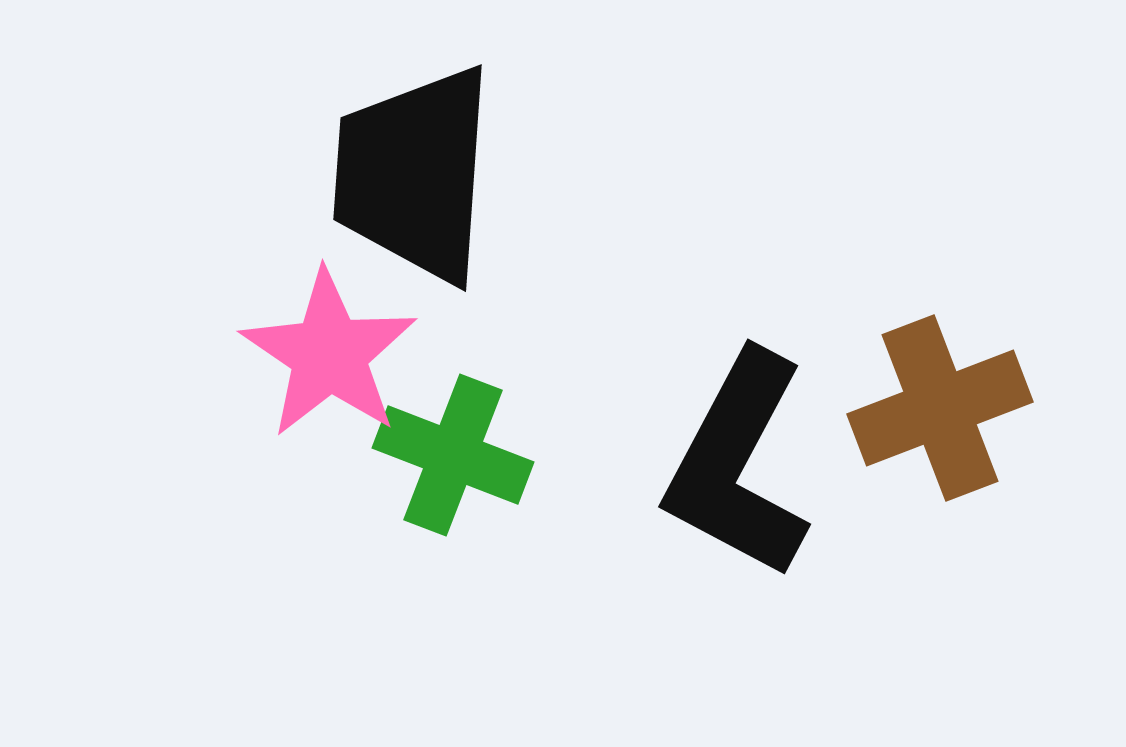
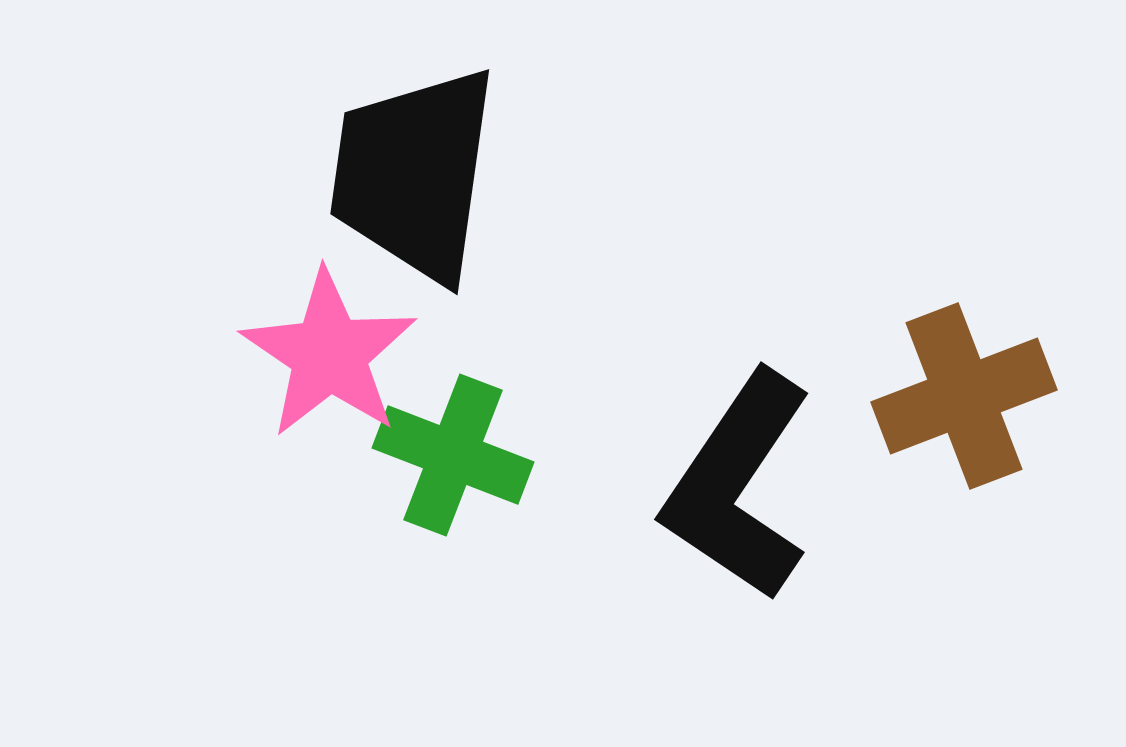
black trapezoid: rotated 4 degrees clockwise
brown cross: moved 24 px right, 12 px up
black L-shape: moved 21 px down; rotated 6 degrees clockwise
